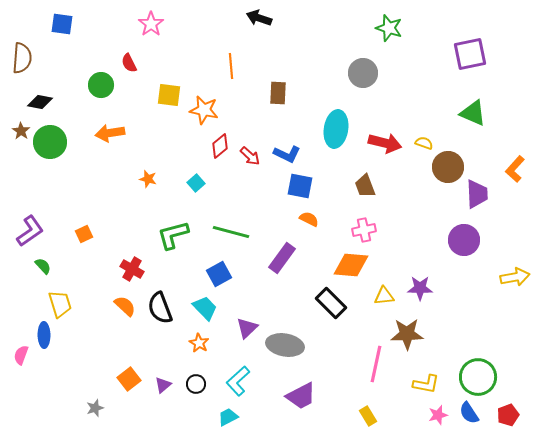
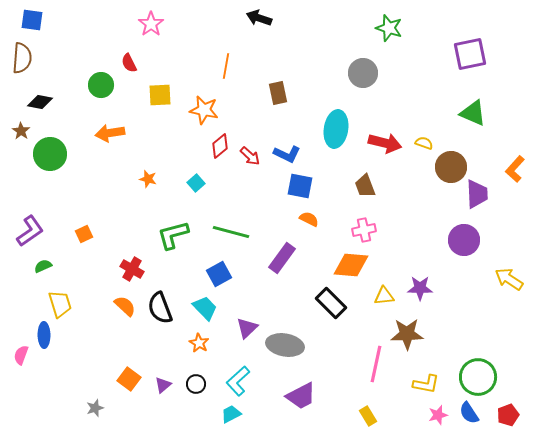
blue square at (62, 24): moved 30 px left, 4 px up
orange line at (231, 66): moved 5 px left; rotated 15 degrees clockwise
brown rectangle at (278, 93): rotated 15 degrees counterclockwise
yellow square at (169, 95): moved 9 px left; rotated 10 degrees counterclockwise
green circle at (50, 142): moved 12 px down
brown circle at (448, 167): moved 3 px right
green semicircle at (43, 266): rotated 72 degrees counterclockwise
yellow arrow at (515, 277): moved 6 px left, 2 px down; rotated 136 degrees counterclockwise
orange square at (129, 379): rotated 15 degrees counterclockwise
cyan trapezoid at (228, 417): moved 3 px right, 3 px up
